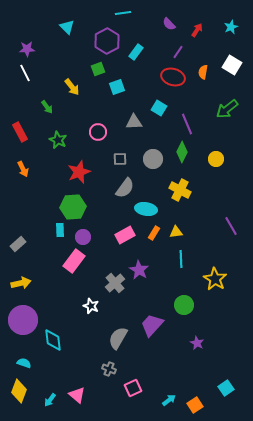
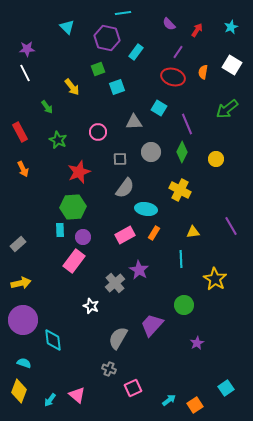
purple hexagon at (107, 41): moved 3 px up; rotated 20 degrees counterclockwise
gray circle at (153, 159): moved 2 px left, 7 px up
yellow triangle at (176, 232): moved 17 px right
purple star at (197, 343): rotated 16 degrees clockwise
